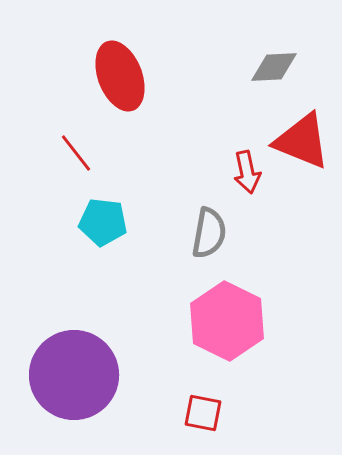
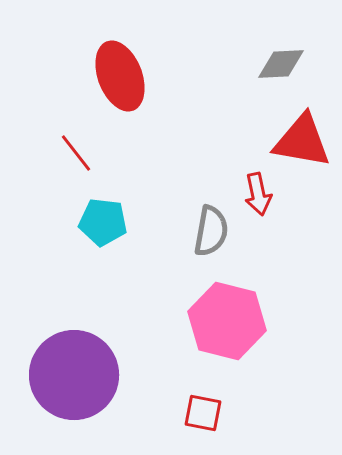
gray diamond: moved 7 px right, 3 px up
red triangle: rotated 12 degrees counterclockwise
red arrow: moved 11 px right, 22 px down
gray semicircle: moved 2 px right, 2 px up
pink hexagon: rotated 12 degrees counterclockwise
